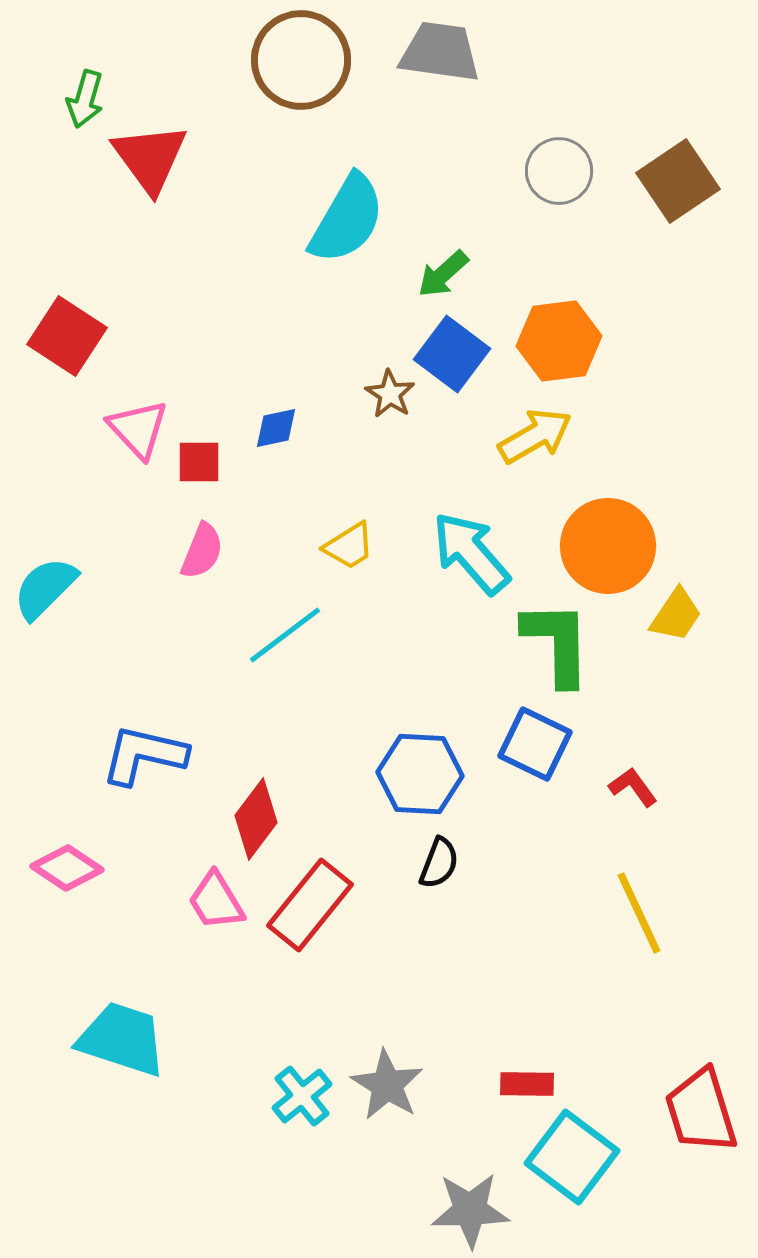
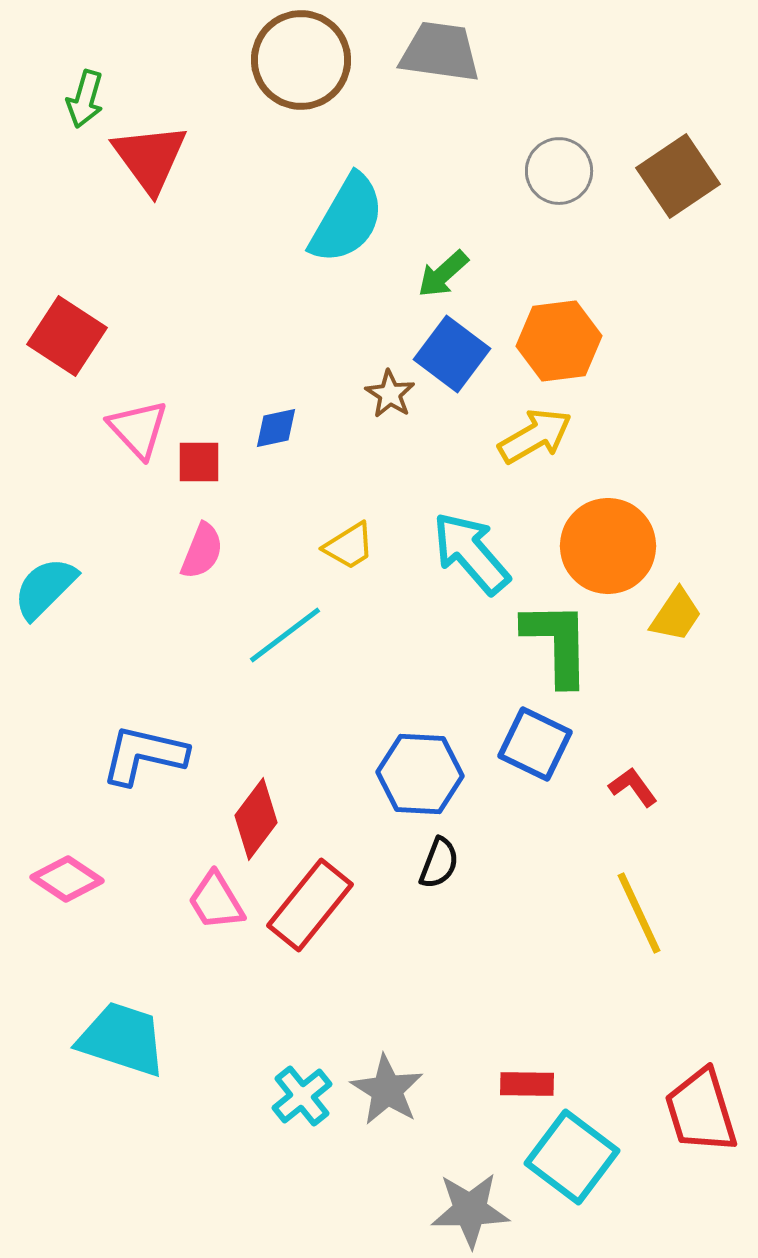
brown square at (678, 181): moved 5 px up
pink diamond at (67, 868): moved 11 px down
gray star at (387, 1085): moved 5 px down
